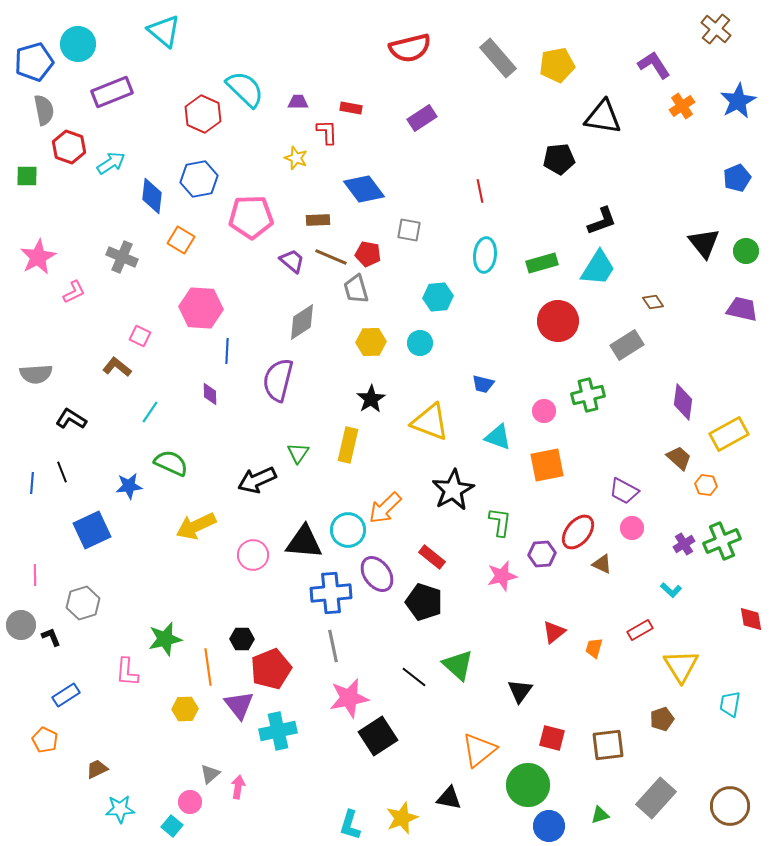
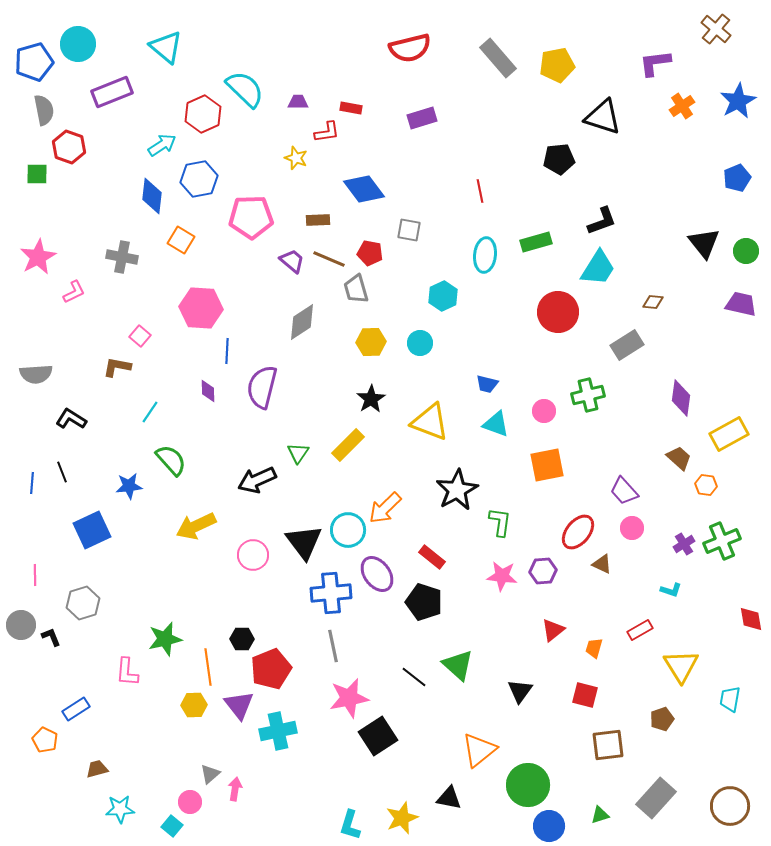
cyan triangle at (164, 31): moved 2 px right, 16 px down
purple L-shape at (654, 65): moved 1 px right, 2 px up; rotated 64 degrees counterclockwise
red hexagon at (203, 114): rotated 12 degrees clockwise
black triangle at (603, 117): rotated 9 degrees clockwise
purple rectangle at (422, 118): rotated 16 degrees clockwise
red L-shape at (327, 132): rotated 84 degrees clockwise
cyan arrow at (111, 163): moved 51 px right, 18 px up
green square at (27, 176): moved 10 px right, 2 px up
red pentagon at (368, 254): moved 2 px right, 1 px up
gray cross at (122, 257): rotated 12 degrees counterclockwise
brown line at (331, 257): moved 2 px left, 2 px down
green rectangle at (542, 263): moved 6 px left, 21 px up
cyan hexagon at (438, 297): moved 5 px right, 1 px up; rotated 20 degrees counterclockwise
brown diamond at (653, 302): rotated 50 degrees counterclockwise
purple trapezoid at (742, 309): moved 1 px left, 5 px up
red circle at (558, 321): moved 9 px up
pink square at (140, 336): rotated 15 degrees clockwise
brown L-shape at (117, 367): rotated 28 degrees counterclockwise
purple semicircle at (278, 380): moved 16 px left, 7 px down
blue trapezoid at (483, 384): moved 4 px right
purple diamond at (210, 394): moved 2 px left, 3 px up
purple diamond at (683, 402): moved 2 px left, 4 px up
cyan triangle at (498, 437): moved 2 px left, 13 px up
yellow rectangle at (348, 445): rotated 32 degrees clockwise
green semicircle at (171, 463): moved 3 px up; rotated 24 degrees clockwise
black star at (453, 490): moved 4 px right
purple trapezoid at (624, 491): rotated 20 degrees clockwise
black triangle at (304, 542): rotated 48 degrees clockwise
purple hexagon at (542, 554): moved 1 px right, 17 px down
pink star at (502, 576): rotated 20 degrees clockwise
cyan L-shape at (671, 590): rotated 25 degrees counterclockwise
red triangle at (554, 632): moved 1 px left, 2 px up
blue rectangle at (66, 695): moved 10 px right, 14 px down
cyan trapezoid at (730, 704): moved 5 px up
yellow hexagon at (185, 709): moved 9 px right, 4 px up
red square at (552, 738): moved 33 px right, 43 px up
brown trapezoid at (97, 769): rotated 10 degrees clockwise
pink arrow at (238, 787): moved 3 px left, 2 px down
